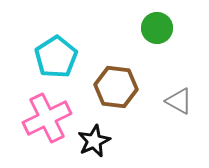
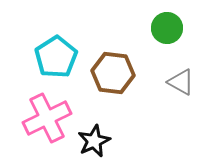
green circle: moved 10 px right
brown hexagon: moved 3 px left, 14 px up
gray triangle: moved 2 px right, 19 px up
